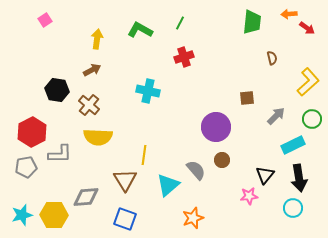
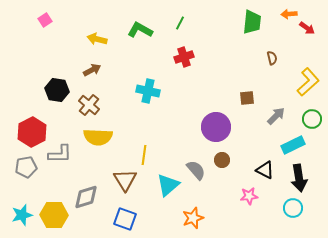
yellow arrow: rotated 84 degrees counterclockwise
black triangle: moved 5 px up; rotated 42 degrees counterclockwise
gray diamond: rotated 12 degrees counterclockwise
